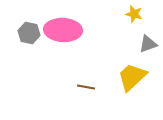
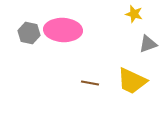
yellow trapezoid: moved 4 px down; rotated 112 degrees counterclockwise
brown line: moved 4 px right, 4 px up
